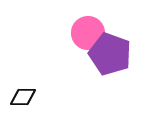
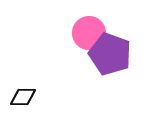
pink circle: moved 1 px right
